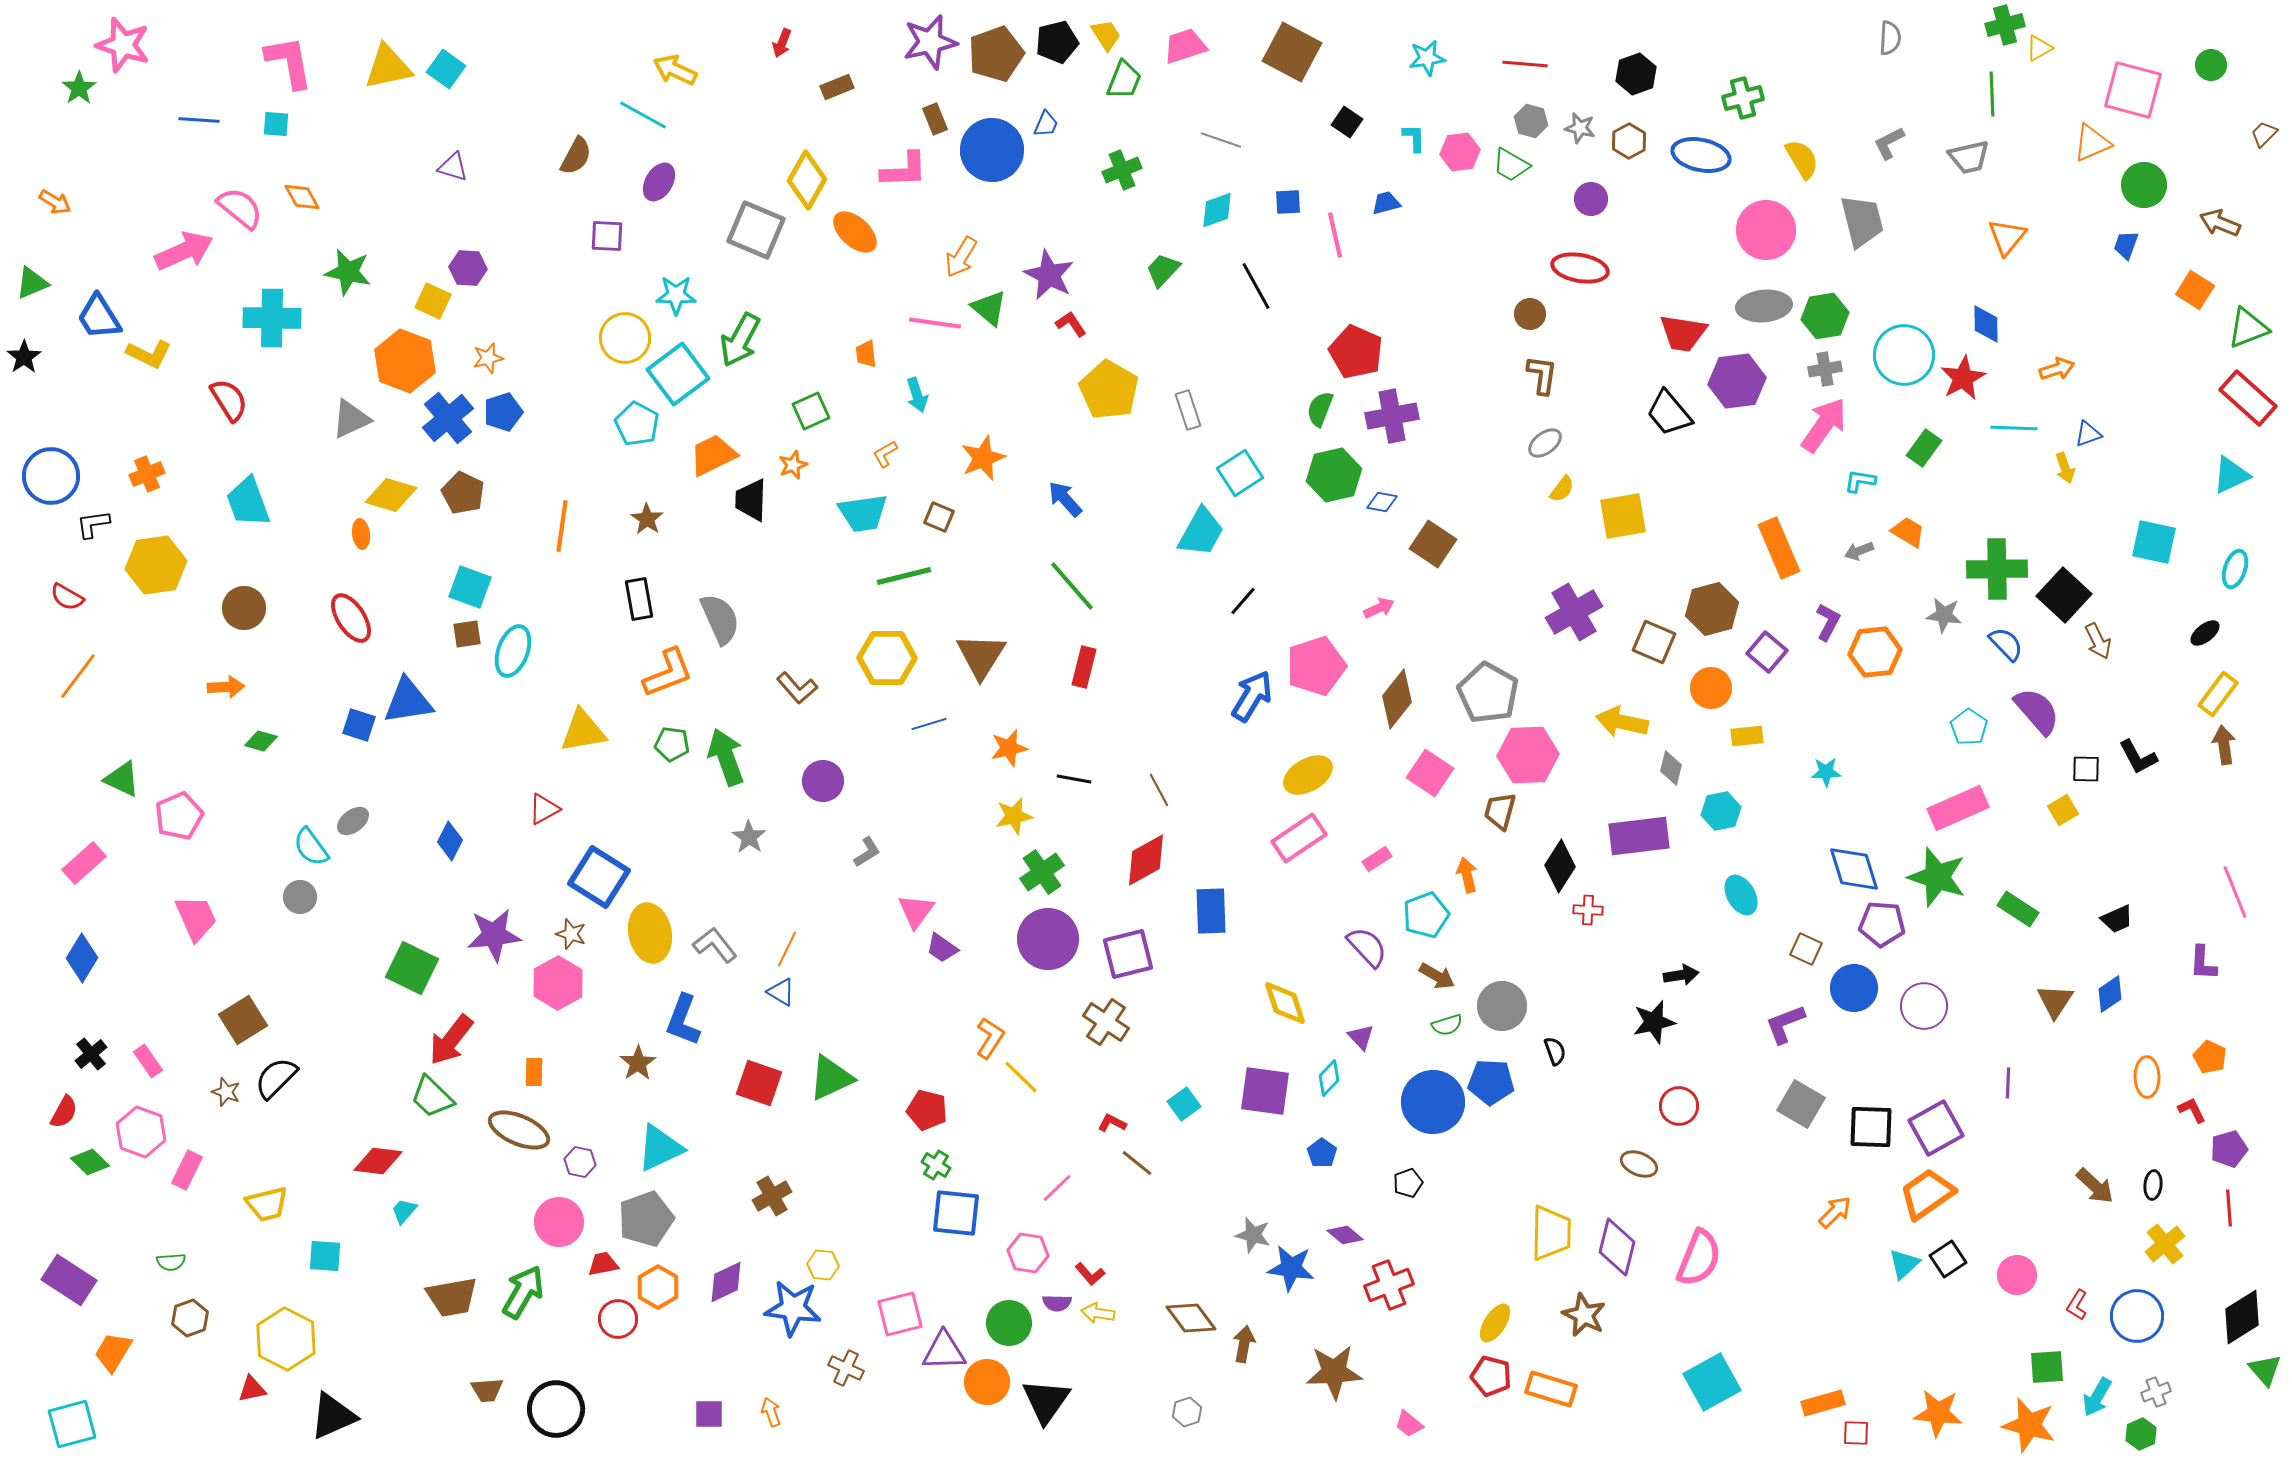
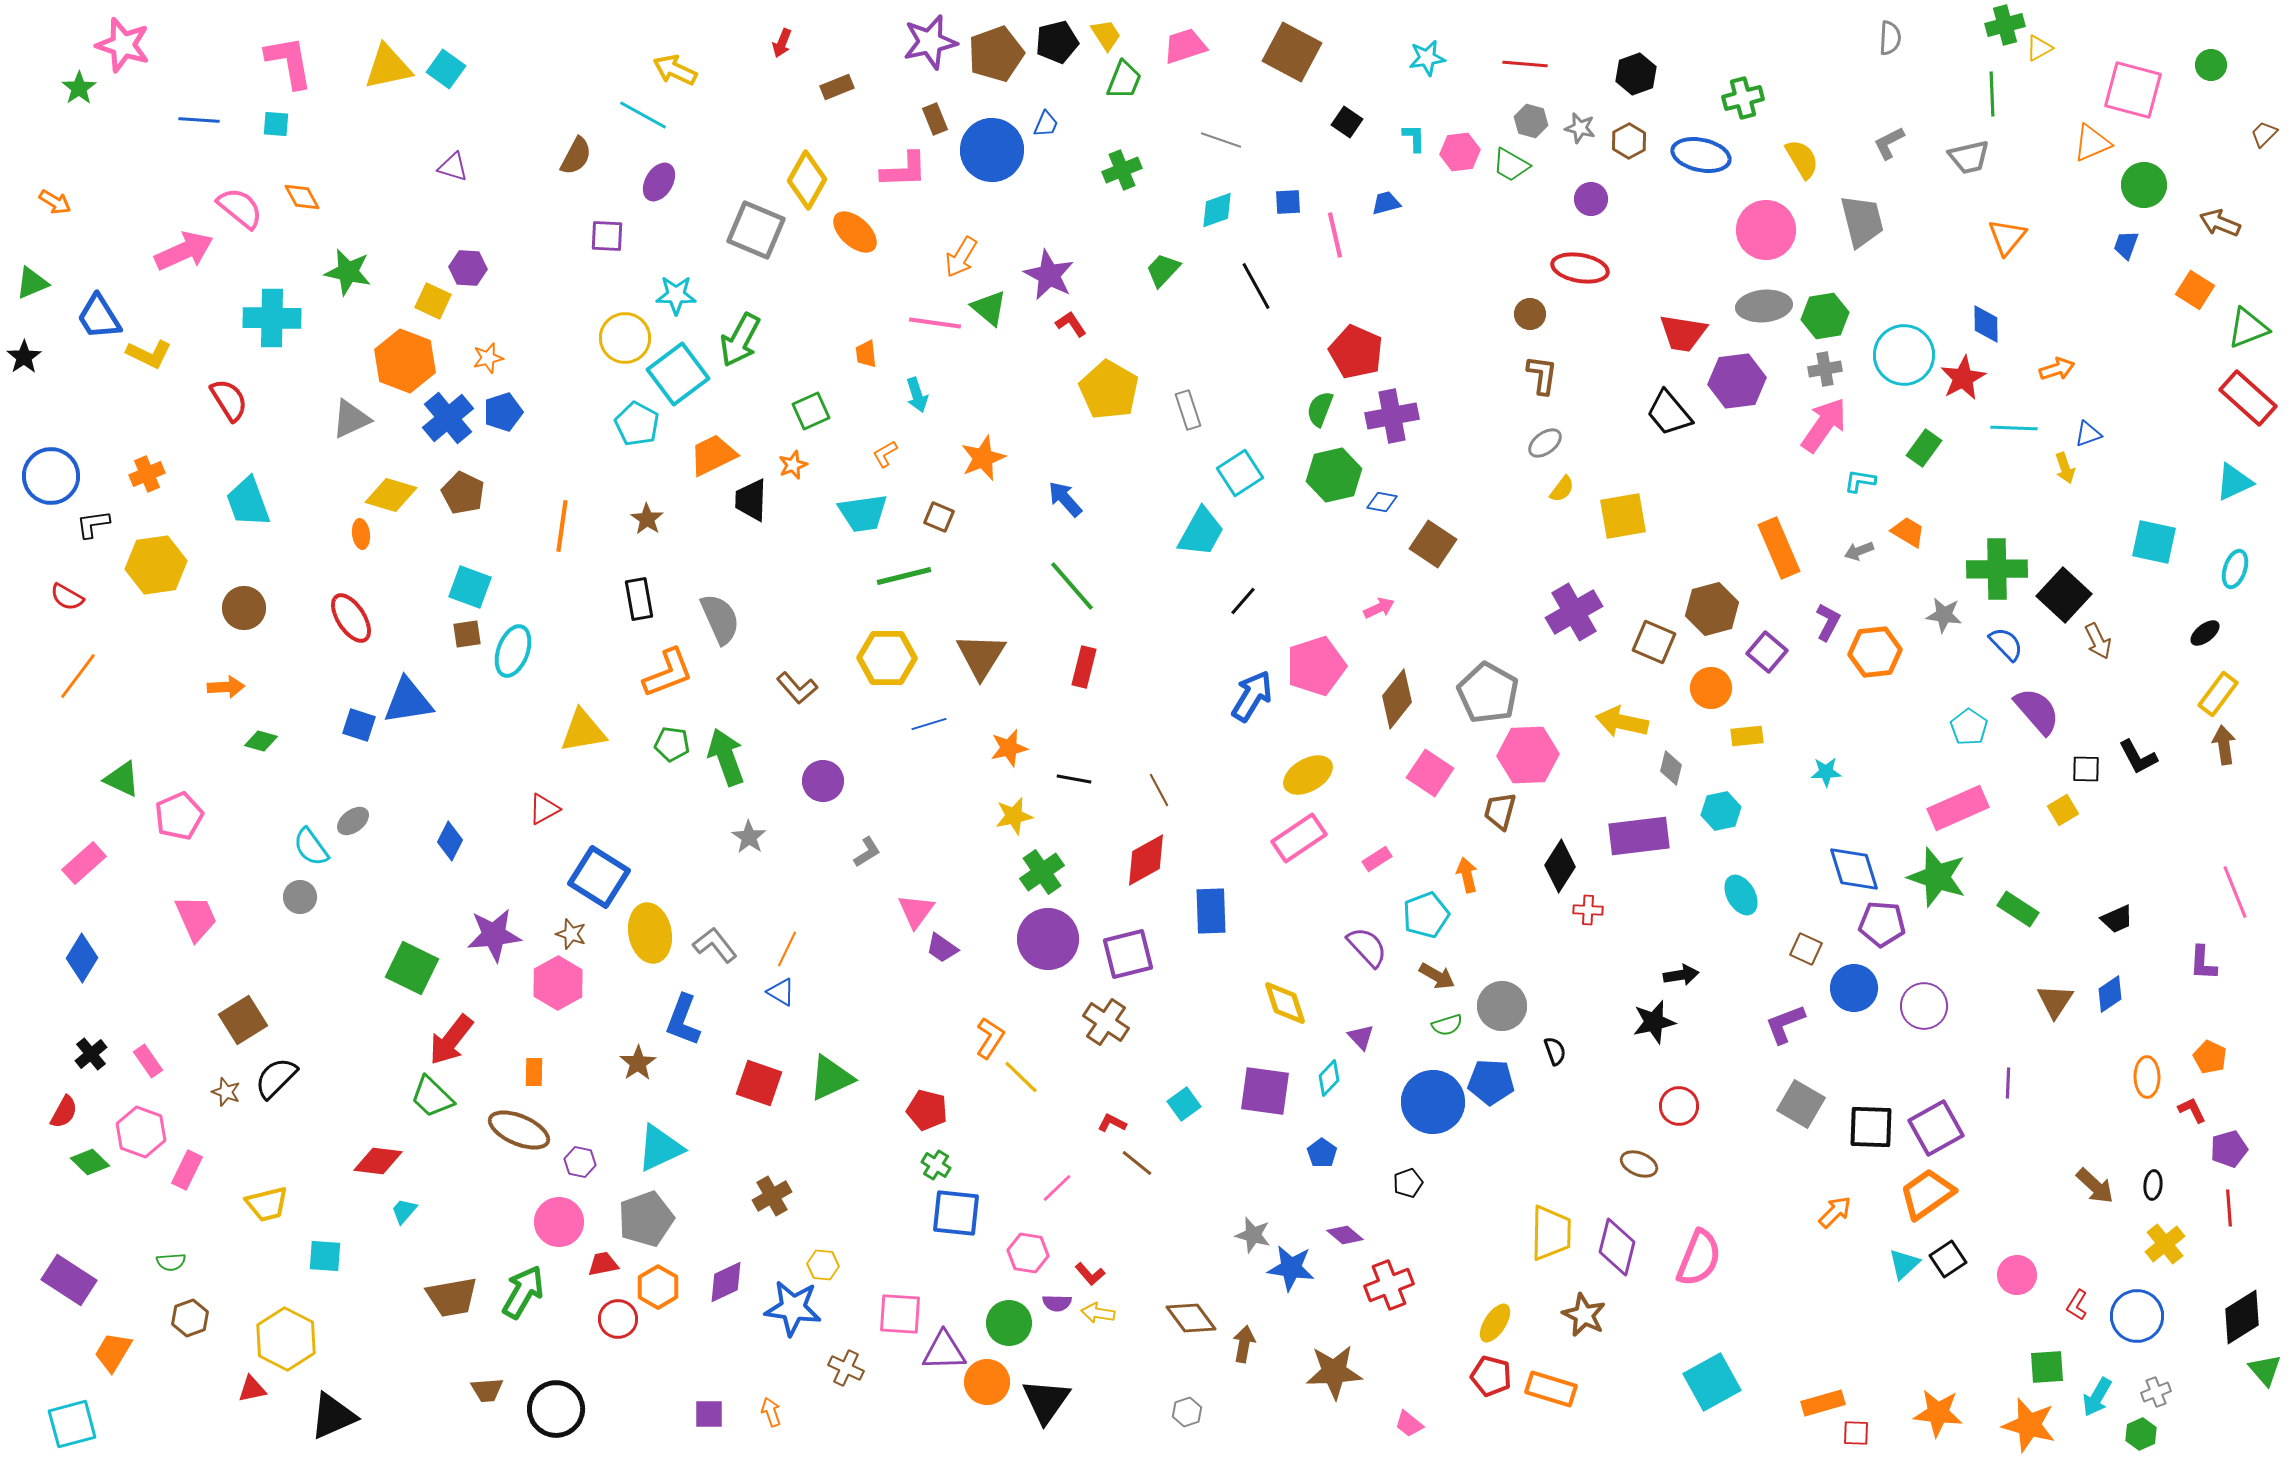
cyan triangle at (2231, 475): moved 3 px right, 7 px down
pink square at (900, 1314): rotated 18 degrees clockwise
